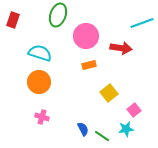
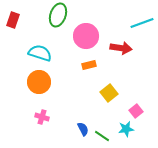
pink square: moved 2 px right, 1 px down
